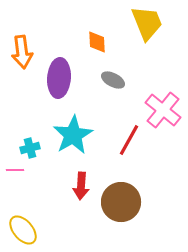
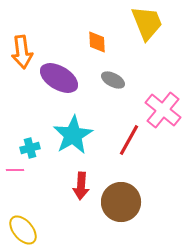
purple ellipse: rotated 63 degrees counterclockwise
